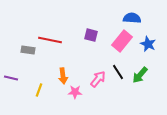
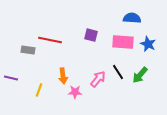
pink rectangle: moved 1 px right, 1 px down; rotated 55 degrees clockwise
